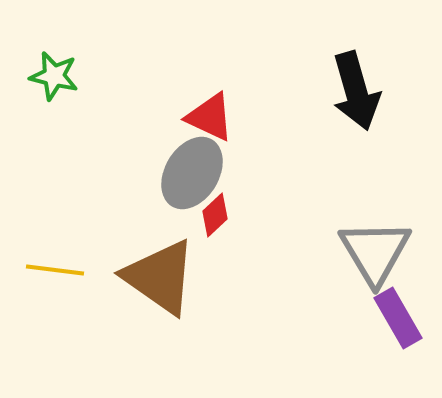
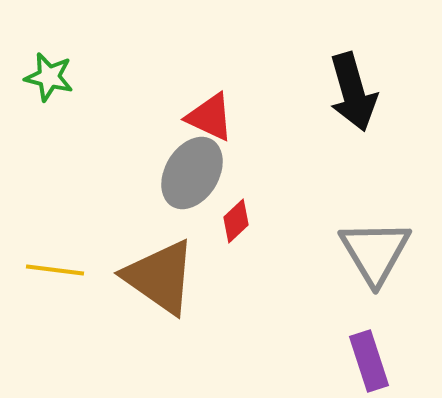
green star: moved 5 px left, 1 px down
black arrow: moved 3 px left, 1 px down
red diamond: moved 21 px right, 6 px down
purple rectangle: moved 29 px left, 43 px down; rotated 12 degrees clockwise
